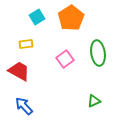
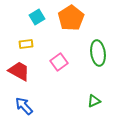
pink square: moved 6 px left, 3 px down
